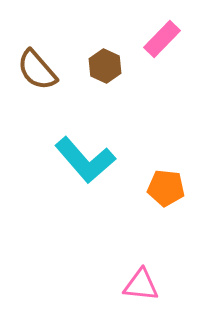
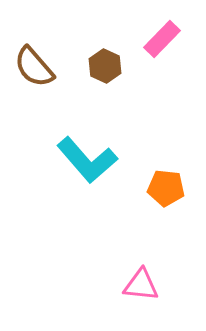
brown semicircle: moved 3 px left, 3 px up
cyan L-shape: moved 2 px right
